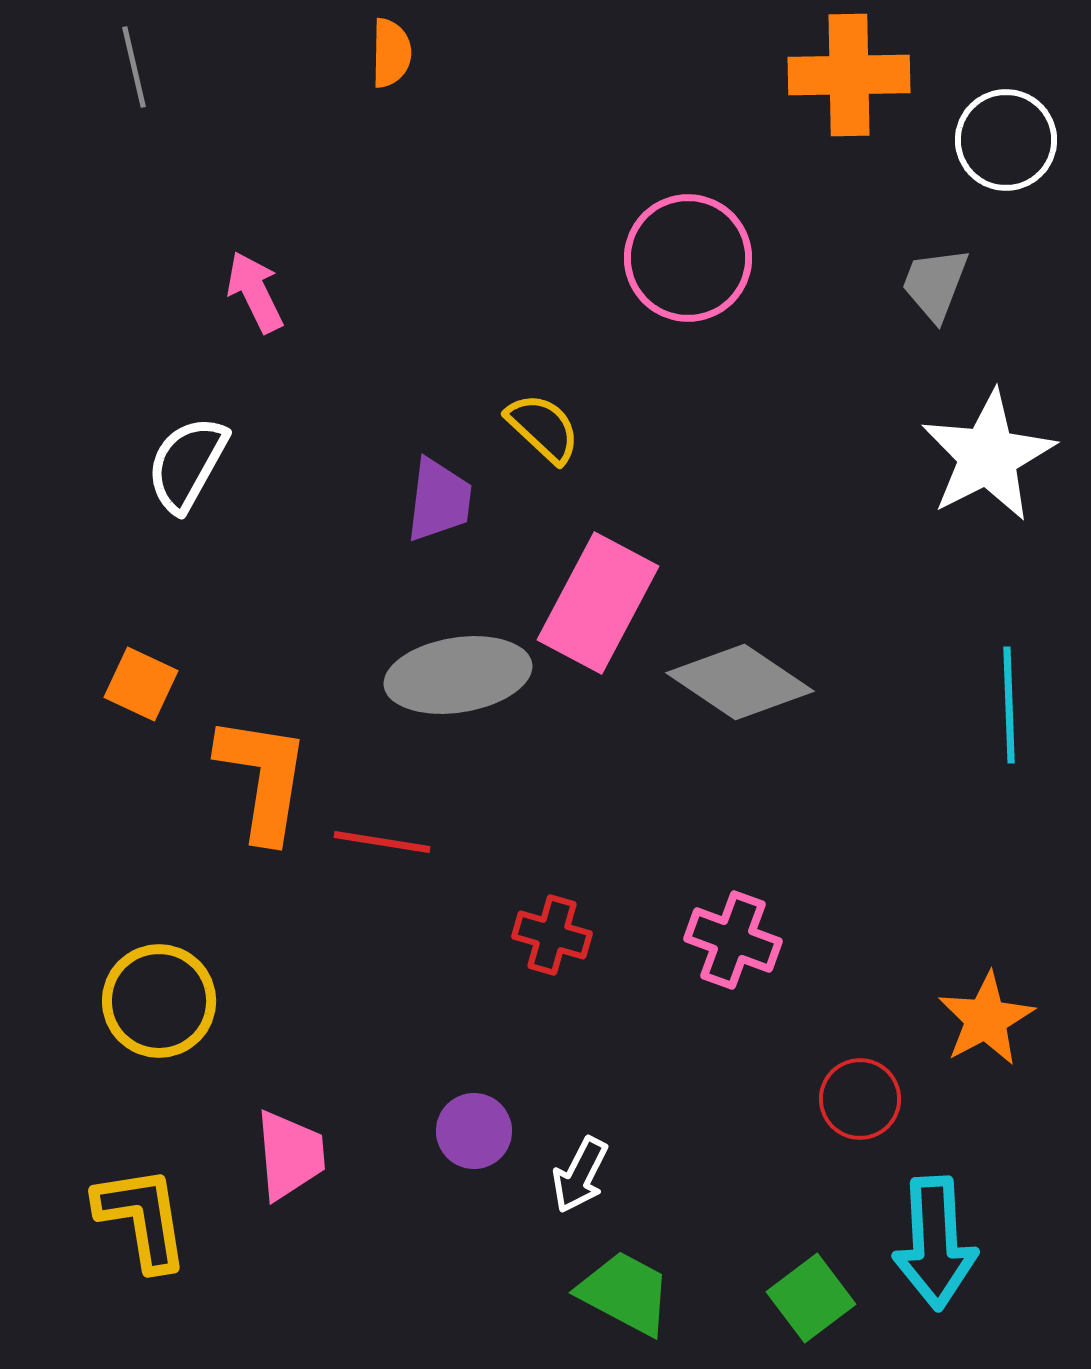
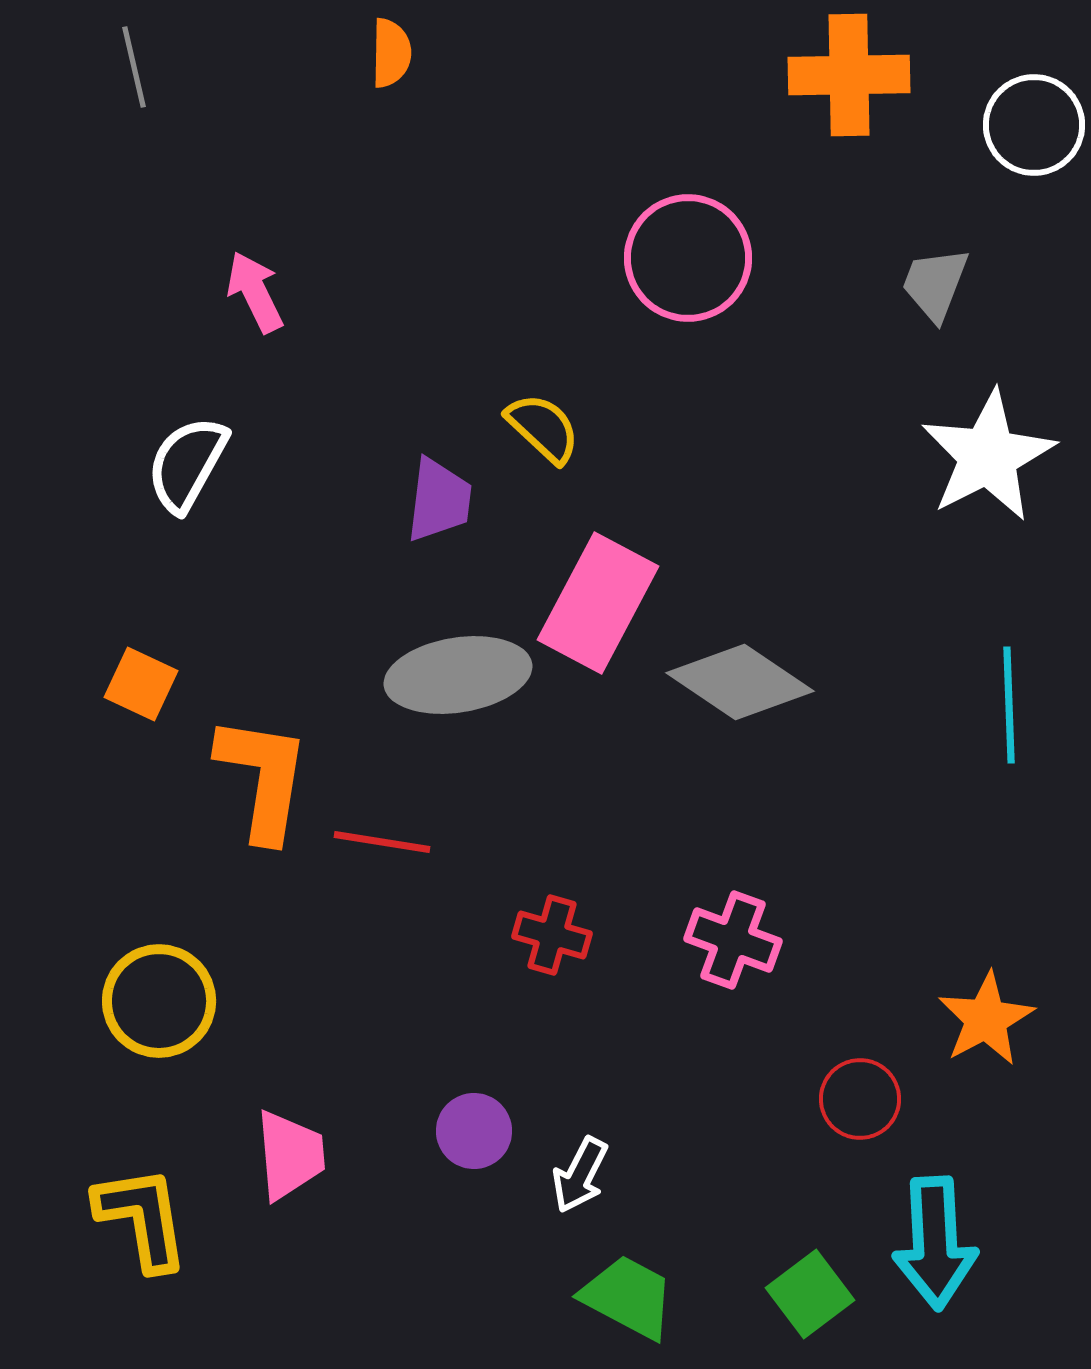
white circle: moved 28 px right, 15 px up
green trapezoid: moved 3 px right, 4 px down
green square: moved 1 px left, 4 px up
